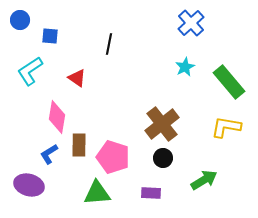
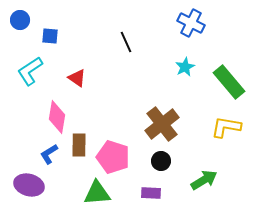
blue cross: rotated 20 degrees counterclockwise
black line: moved 17 px right, 2 px up; rotated 35 degrees counterclockwise
black circle: moved 2 px left, 3 px down
